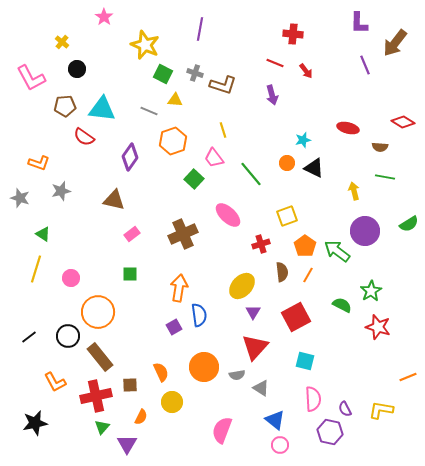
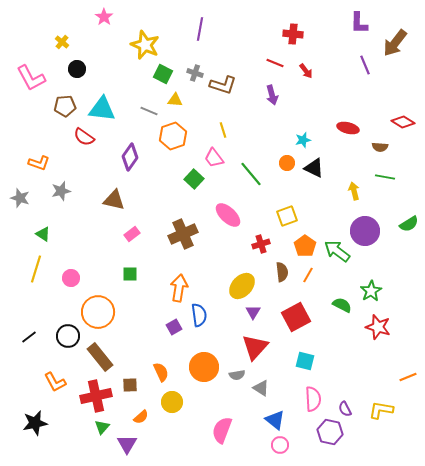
orange hexagon at (173, 141): moved 5 px up
orange semicircle at (141, 417): rotated 21 degrees clockwise
